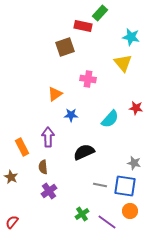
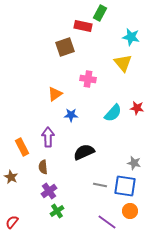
green rectangle: rotated 14 degrees counterclockwise
red star: moved 1 px right
cyan semicircle: moved 3 px right, 6 px up
green cross: moved 25 px left, 3 px up
